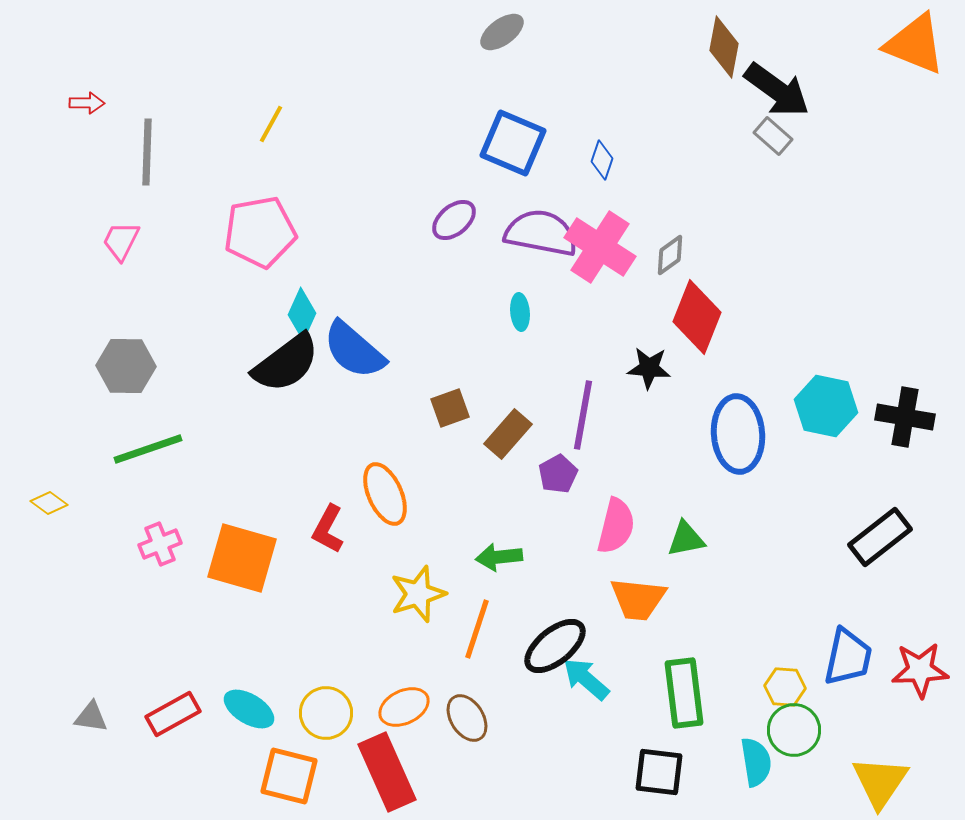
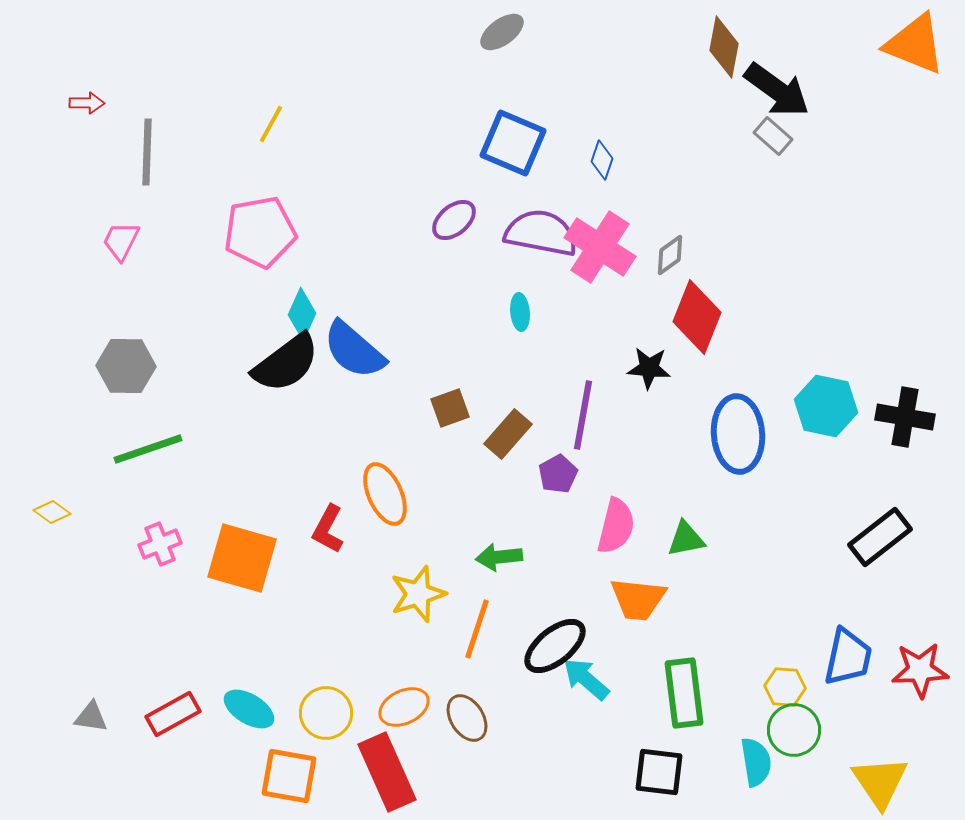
yellow diamond at (49, 503): moved 3 px right, 9 px down
orange square at (289, 776): rotated 4 degrees counterclockwise
yellow triangle at (880, 782): rotated 8 degrees counterclockwise
